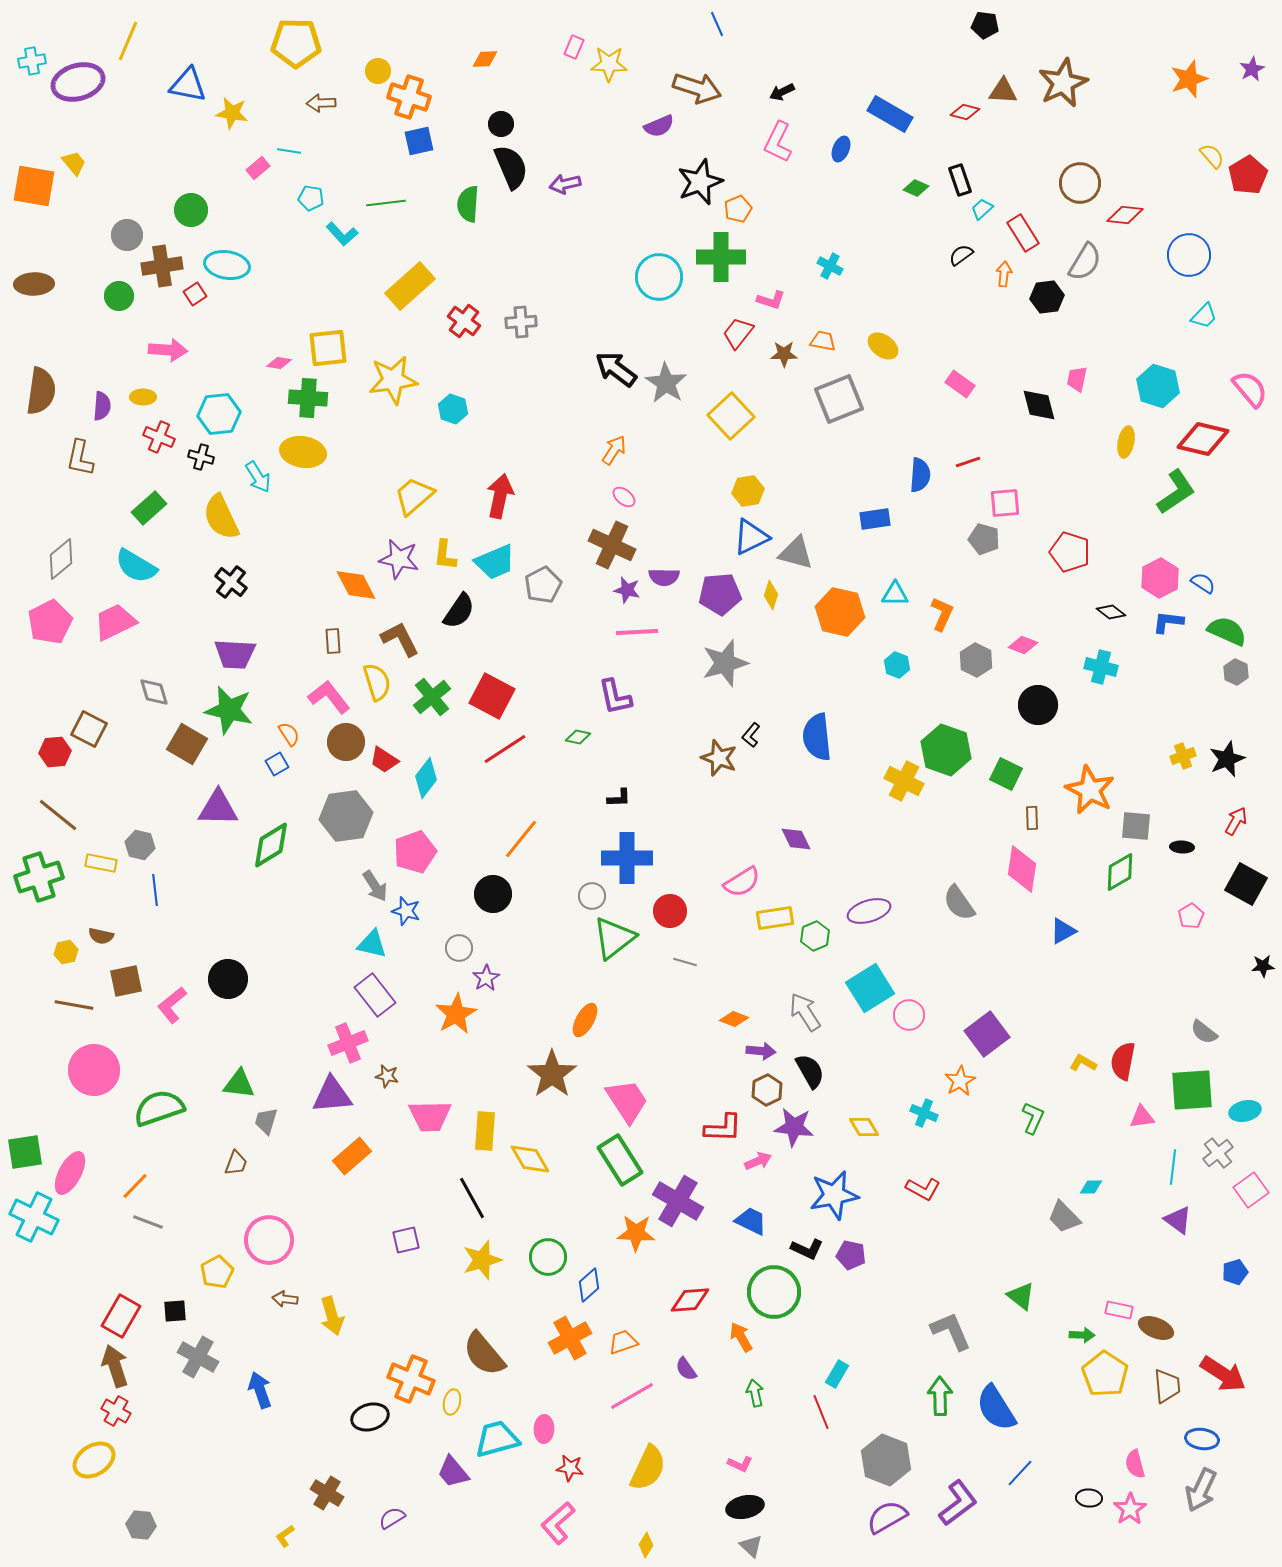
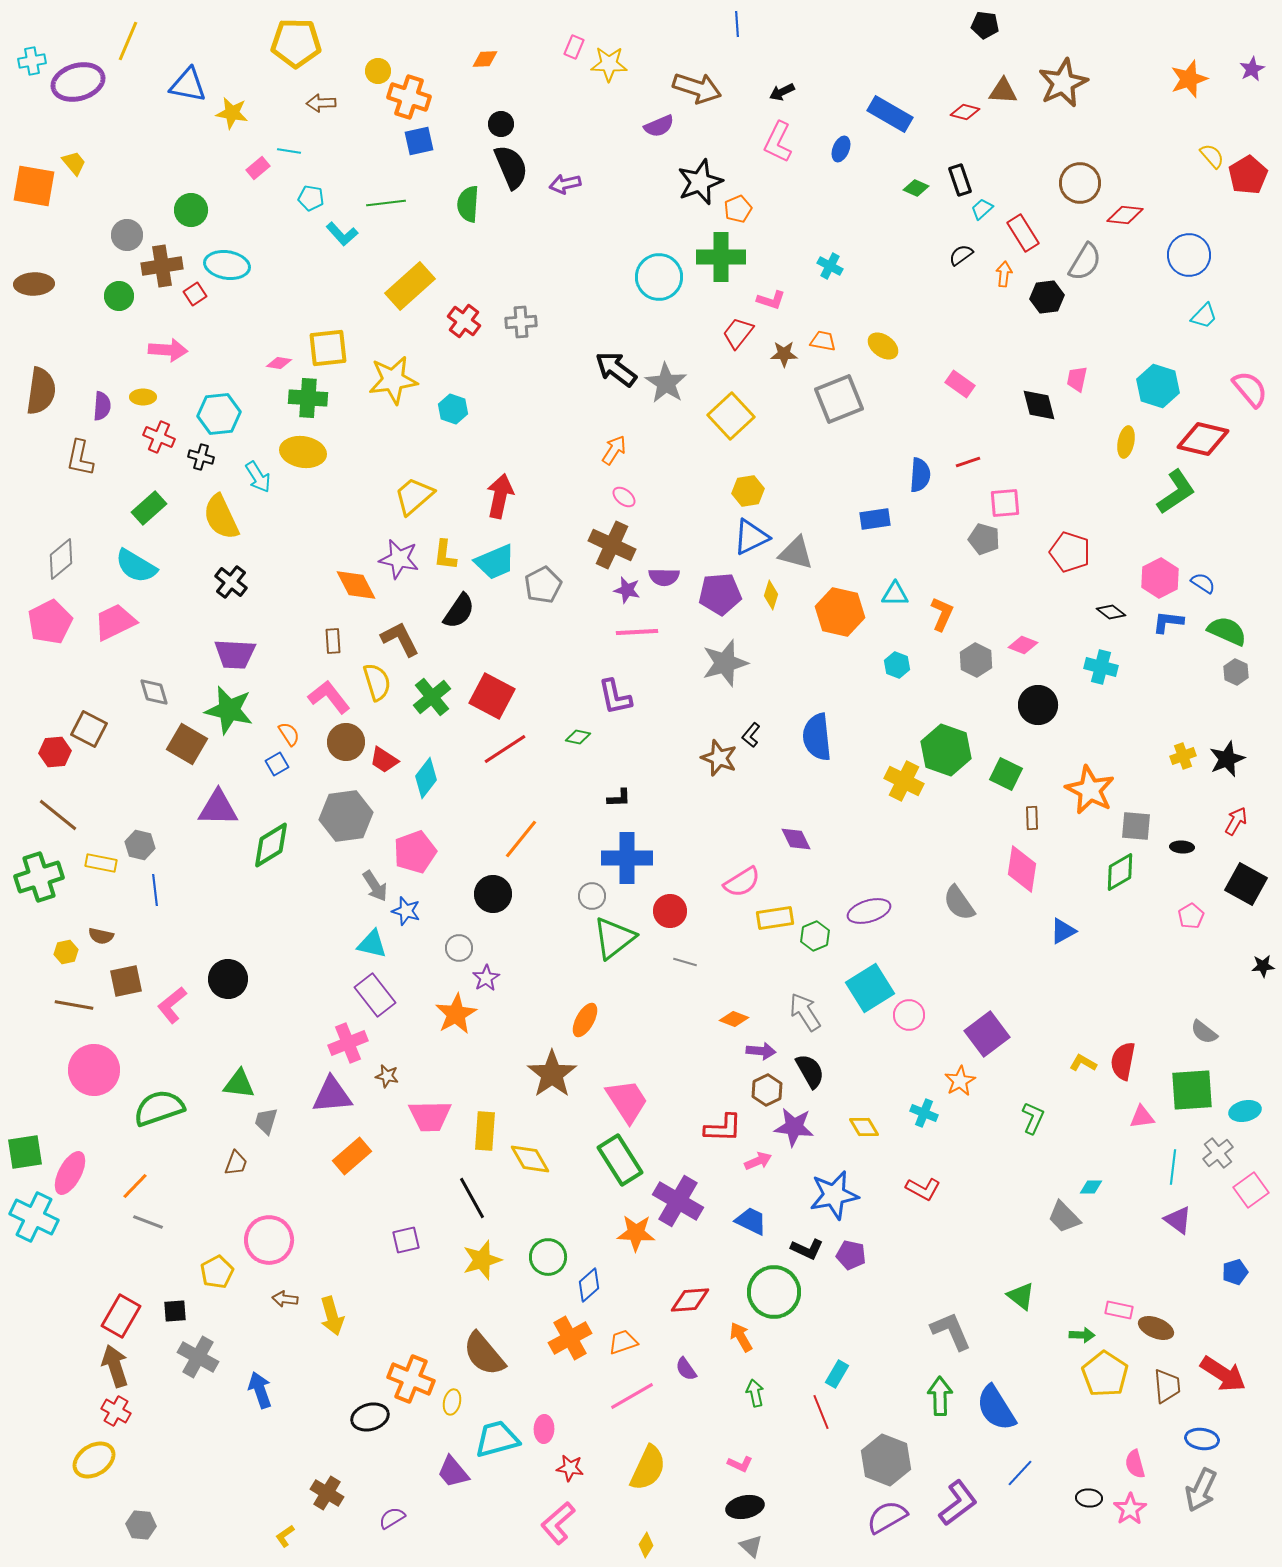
blue line at (717, 24): moved 20 px right; rotated 20 degrees clockwise
